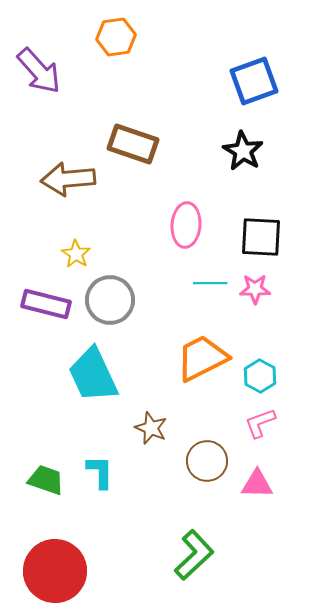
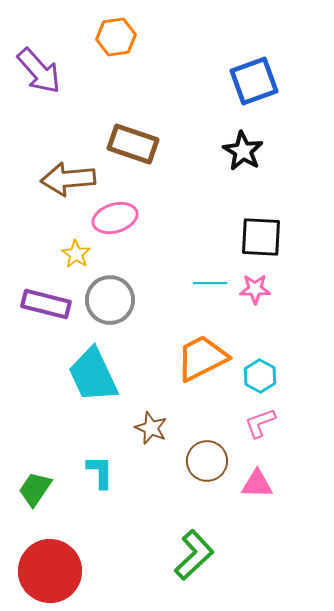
pink ellipse: moved 71 px left, 7 px up; rotated 69 degrees clockwise
green trapezoid: moved 11 px left, 9 px down; rotated 75 degrees counterclockwise
red circle: moved 5 px left
